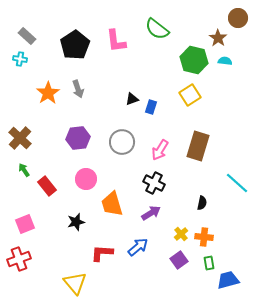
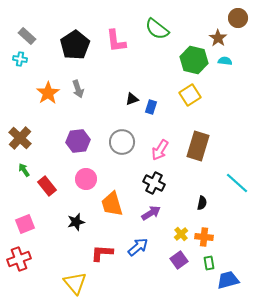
purple hexagon: moved 3 px down
